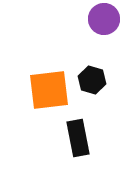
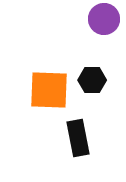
black hexagon: rotated 16 degrees counterclockwise
orange square: rotated 9 degrees clockwise
